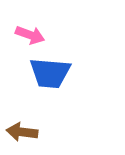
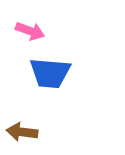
pink arrow: moved 4 px up
